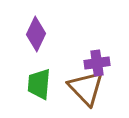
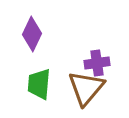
purple diamond: moved 4 px left
brown triangle: rotated 24 degrees clockwise
